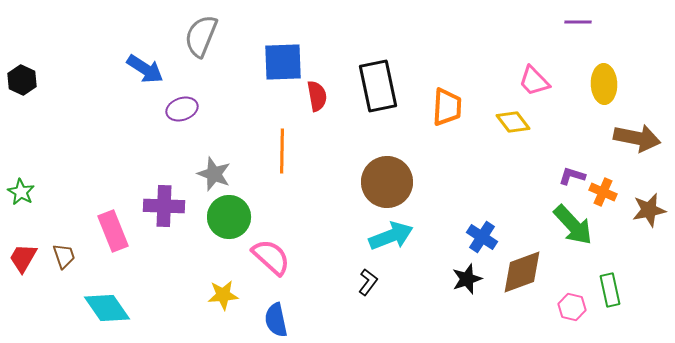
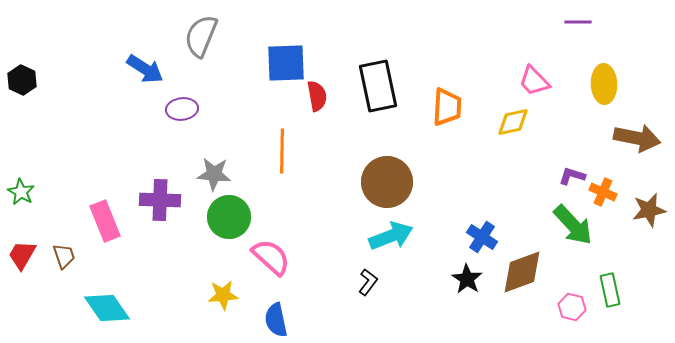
blue square: moved 3 px right, 1 px down
purple ellipse: rotated 12 degrees clockwise
yellow diamond: rotated 64 degrees counterclockwise
gray star: rotated 16 degrees counterclockwise
purple cross: moved 4 px left, 6 px up
pink rectangle: moved 8 px left, 10 px up
red trapezoid: moved 1 px left, 3 px up
black star: rotated 20 degrees counterclockwise
